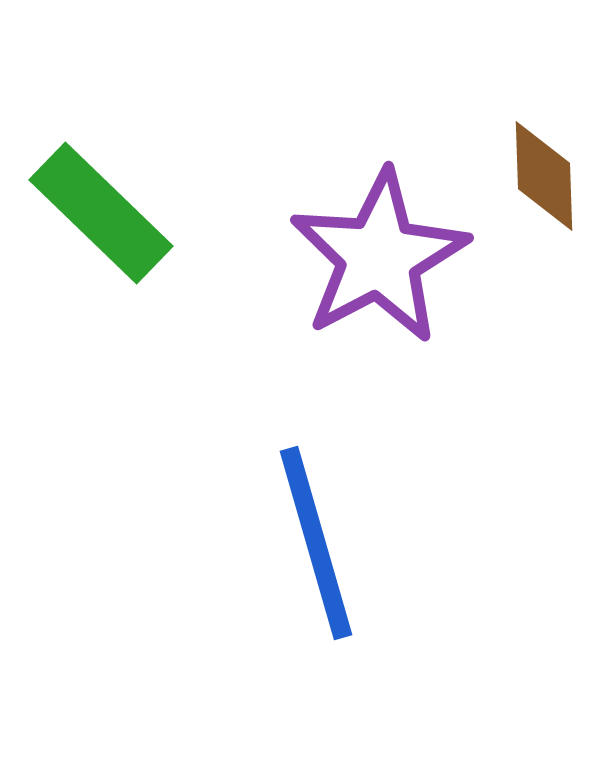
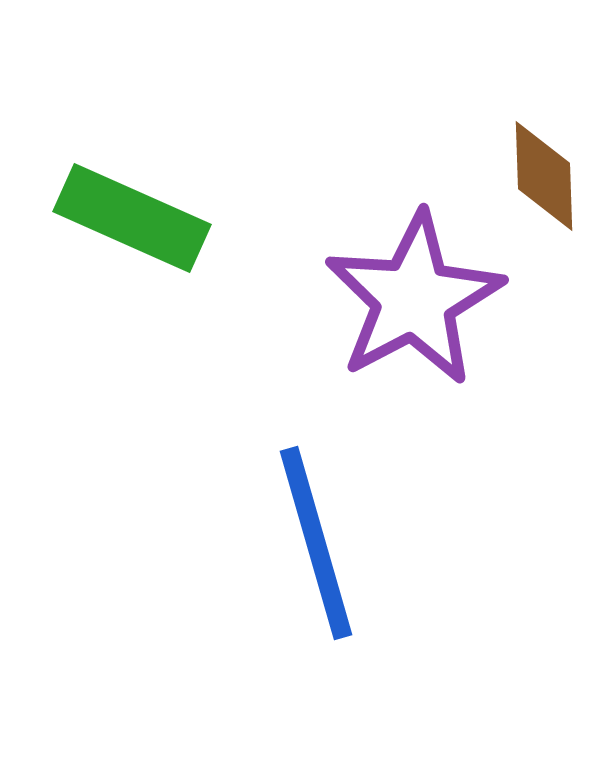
green rectangle: moved 31 px right, 5 px down; rotated 20 degrees counterclockwise
purple star: moved 35 px right, 42 px down
